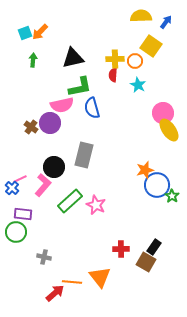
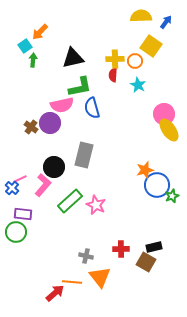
cyan square: moved 13 px down; rotated 16 degrees counterclockwise
pink circle: moved 1 px right, 1 px down
green star: rotated 16 degrees clockwise
black rectangle: rotated 42 degrees clockwise
gray cross: moved 42 px right, 1 px up
